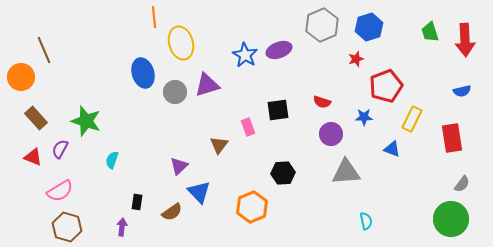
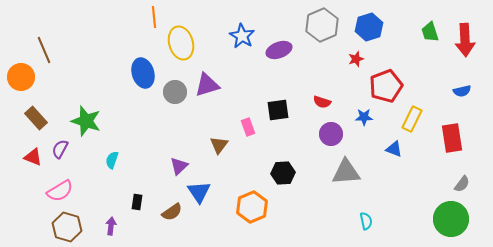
blue star at (245, 55): moved 3 px left, 19 px up
blue triangle at (392, 149): moved 2 px right
blue triangle at (199, 192): rotated 10 degrees clockwise
purple arrow at (122, 227): moved 11 px left, 1 px up
